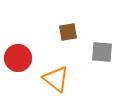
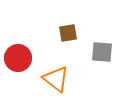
brown square: moved 1 px down
